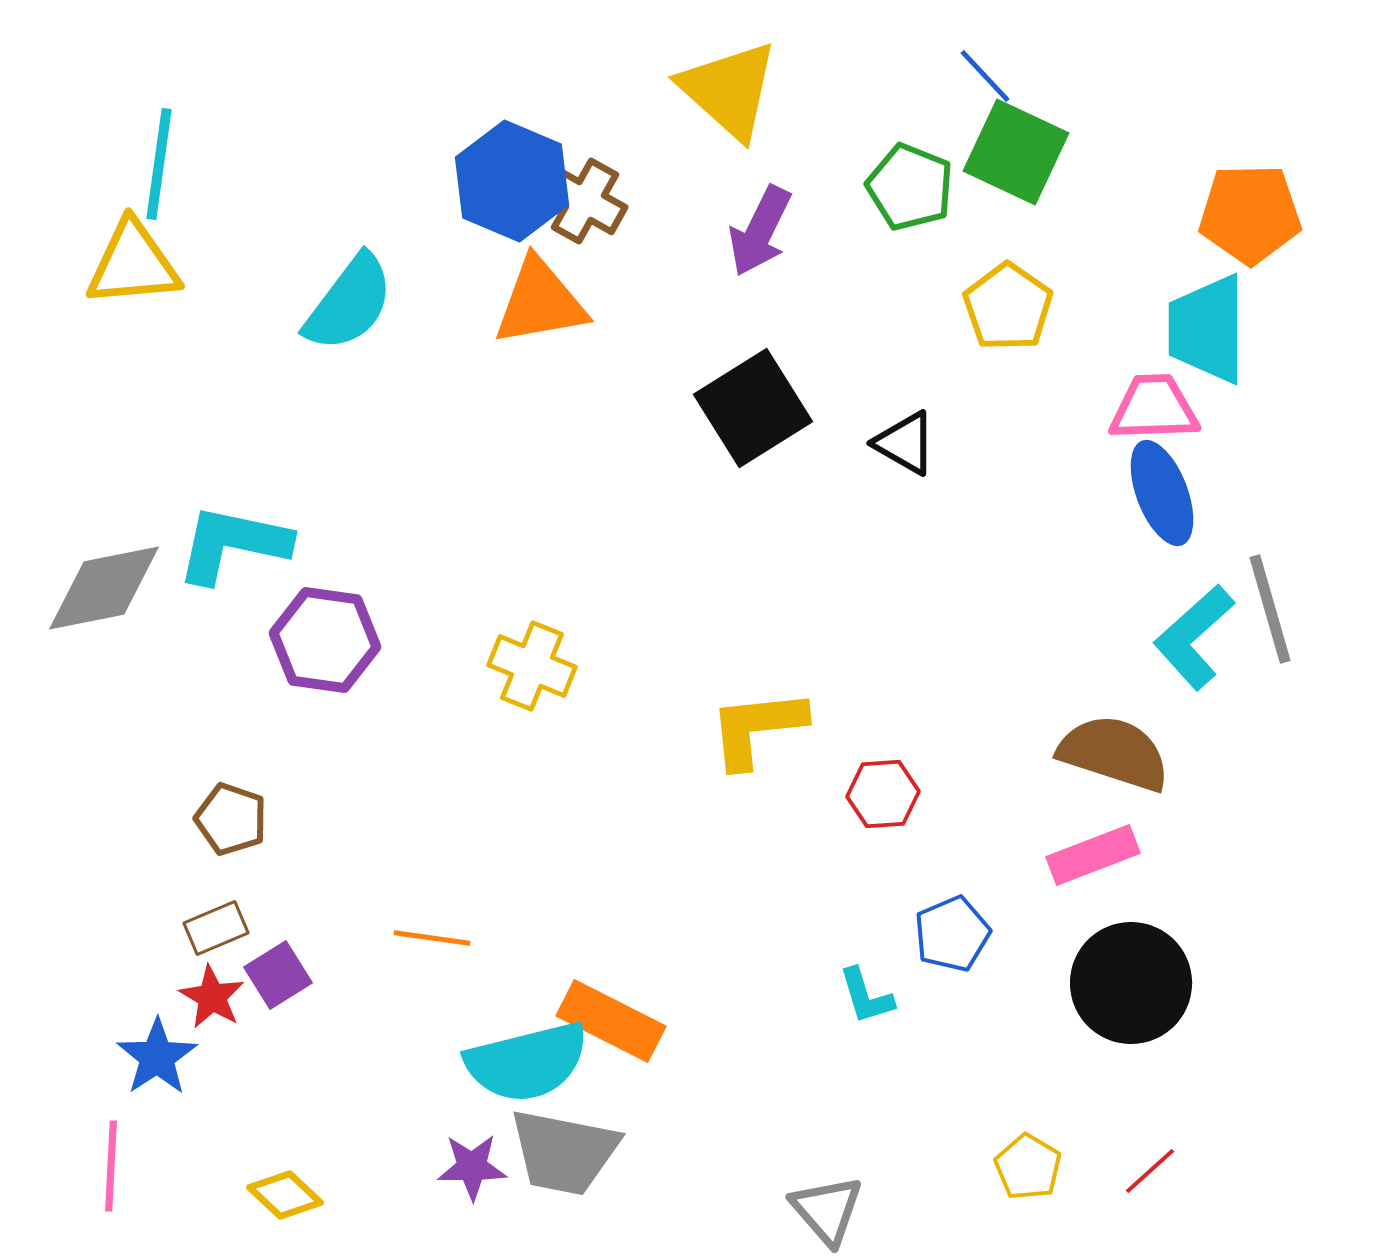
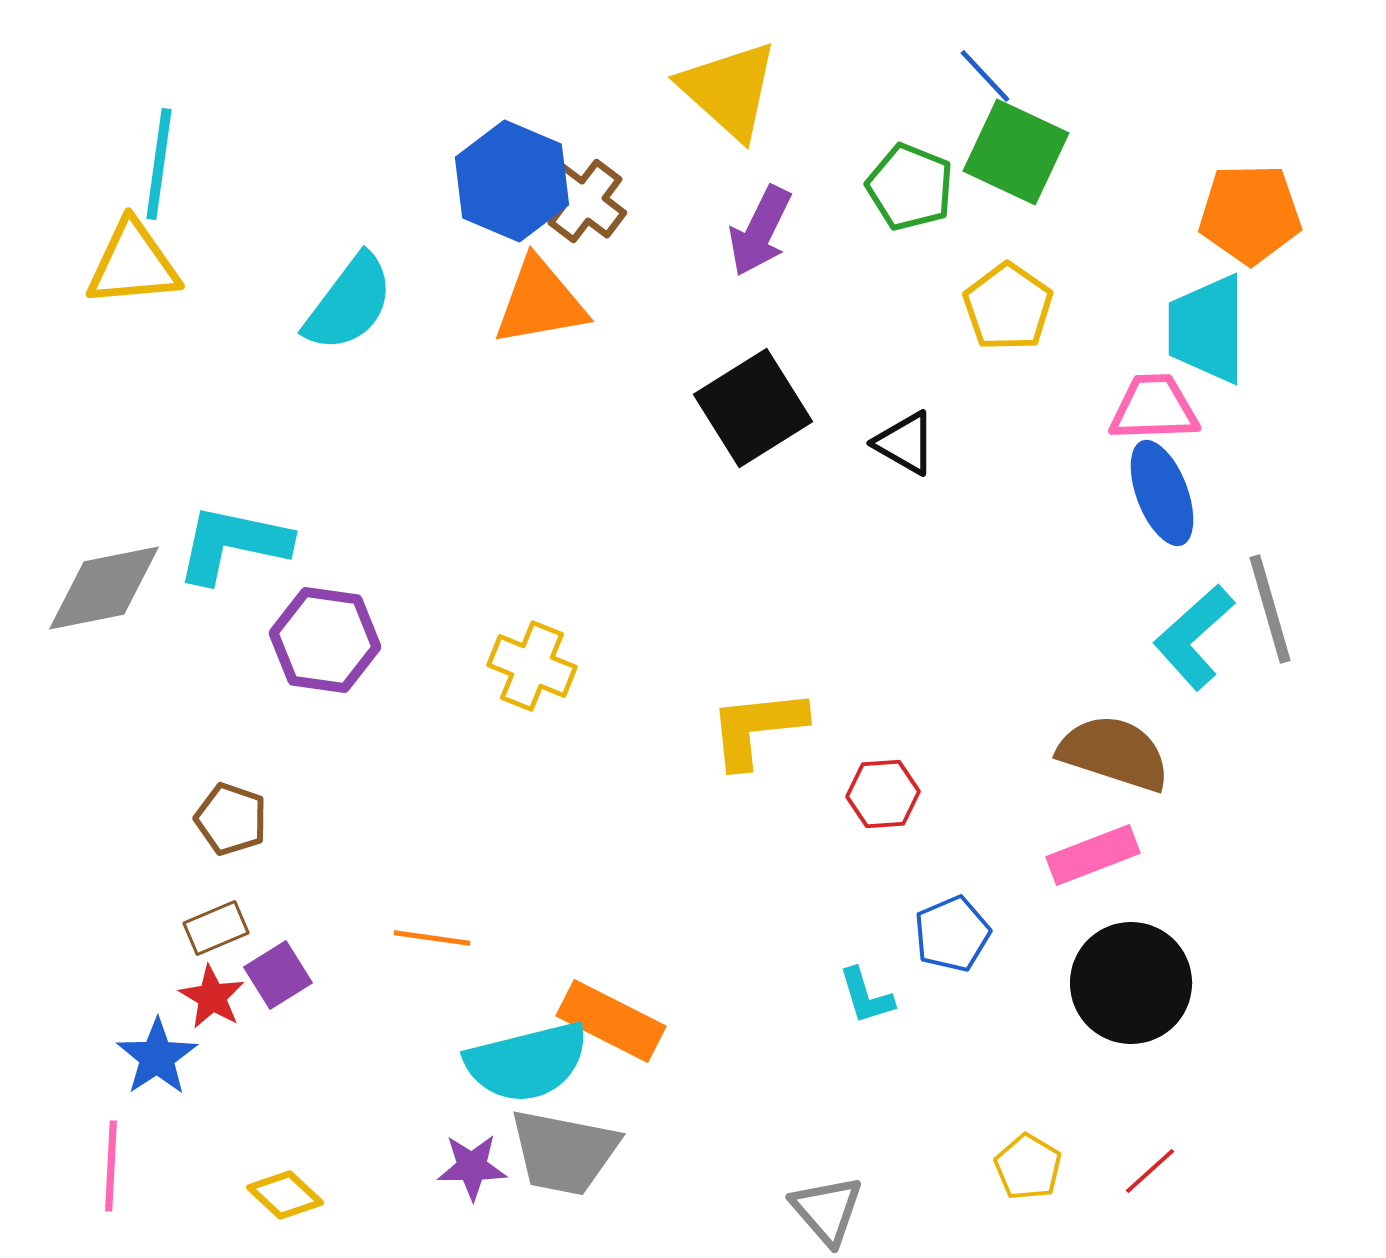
brown cross at (585, 201): rotated 8 degrees clockwise
